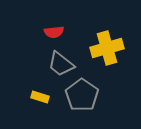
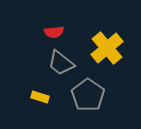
yellow cross: rotated 24 degrees counterclockwise
gray trapezoid: moved 1 px up
gray pentagon: moved 6 px right
